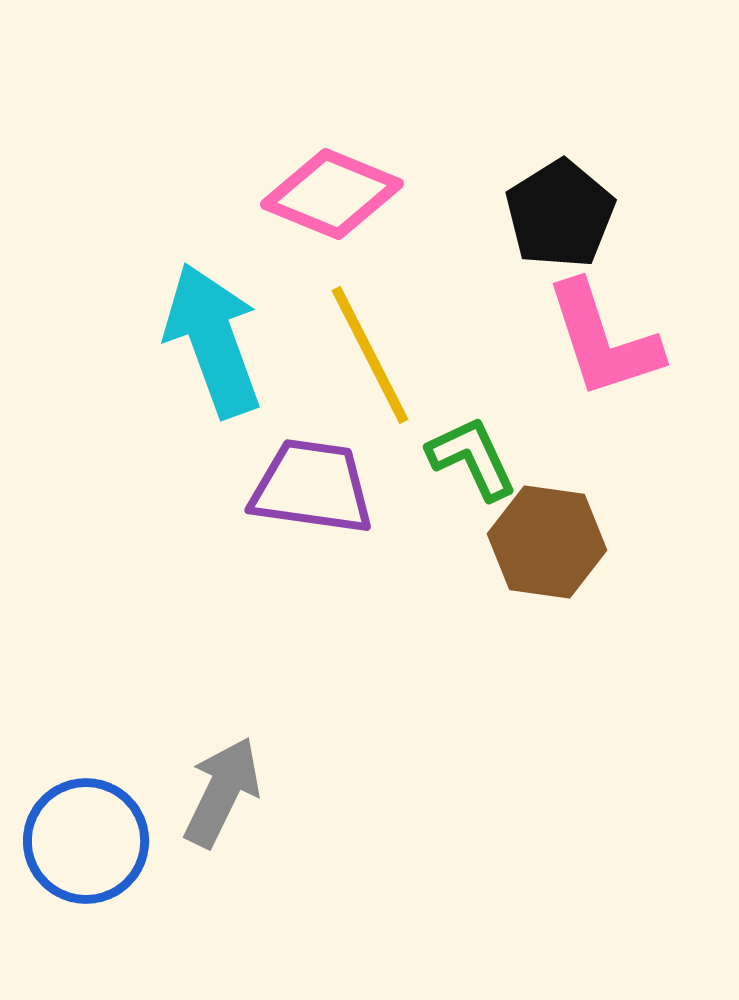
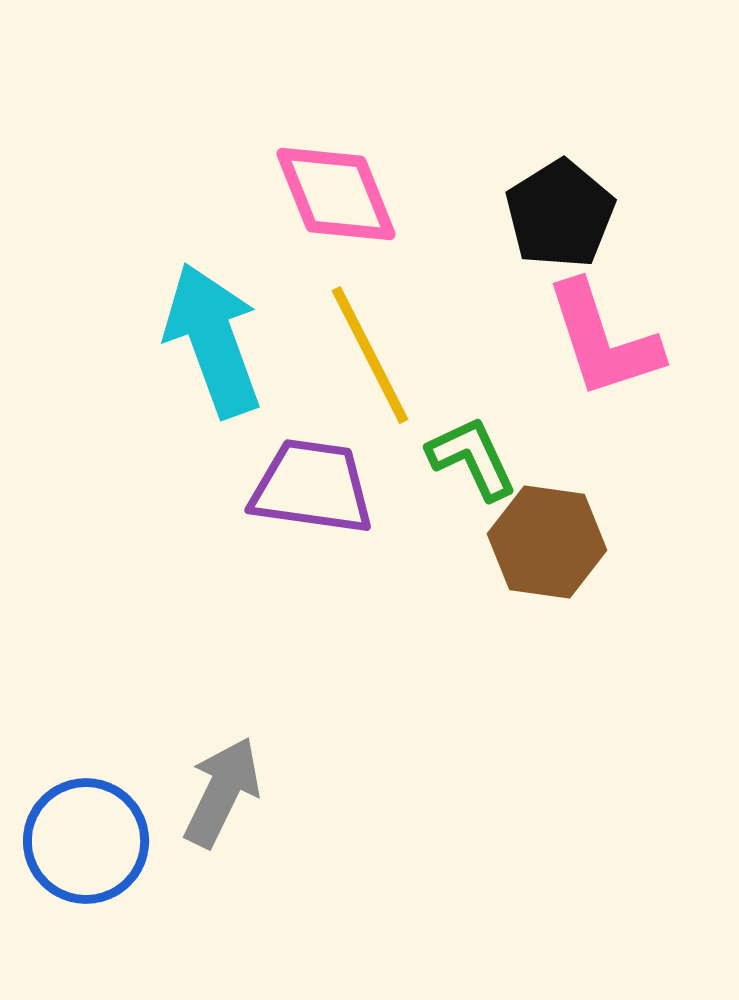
pink diamond: moved 4 px right; rotated 46 degrees clockwise
